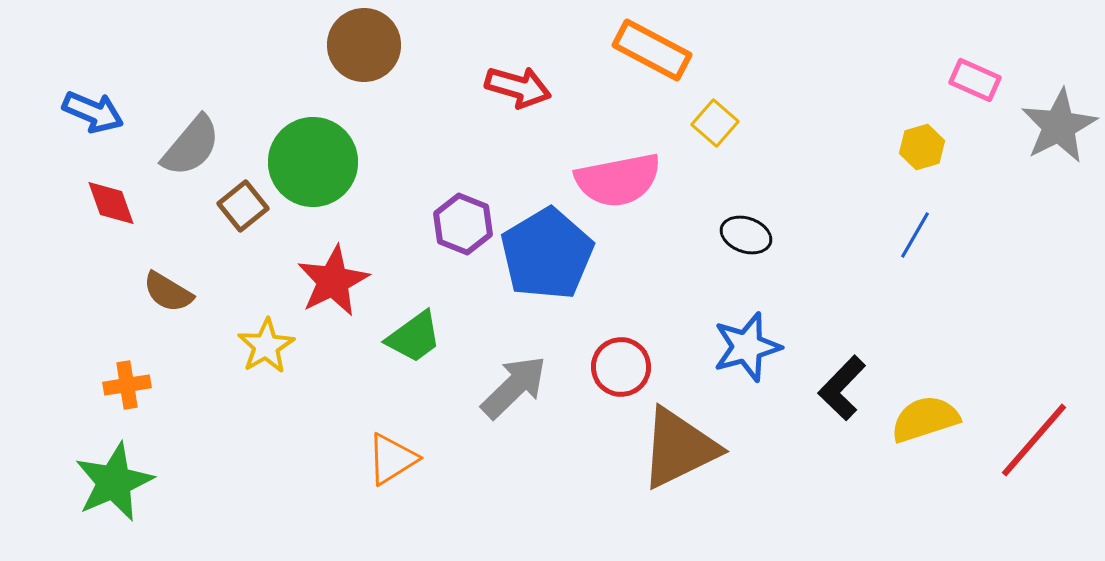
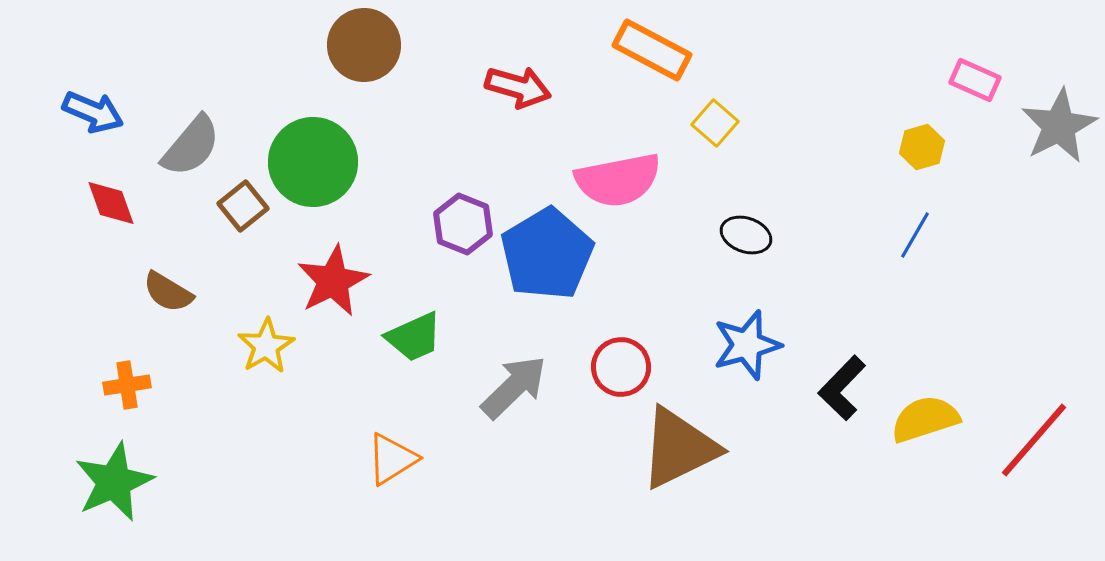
green trapezoid: rotated 12 degrees clockwise
blue star: moved 2 px up
